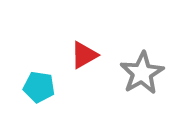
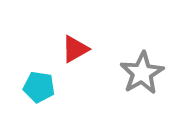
red triangle: moved 9 px left, 6 px up
